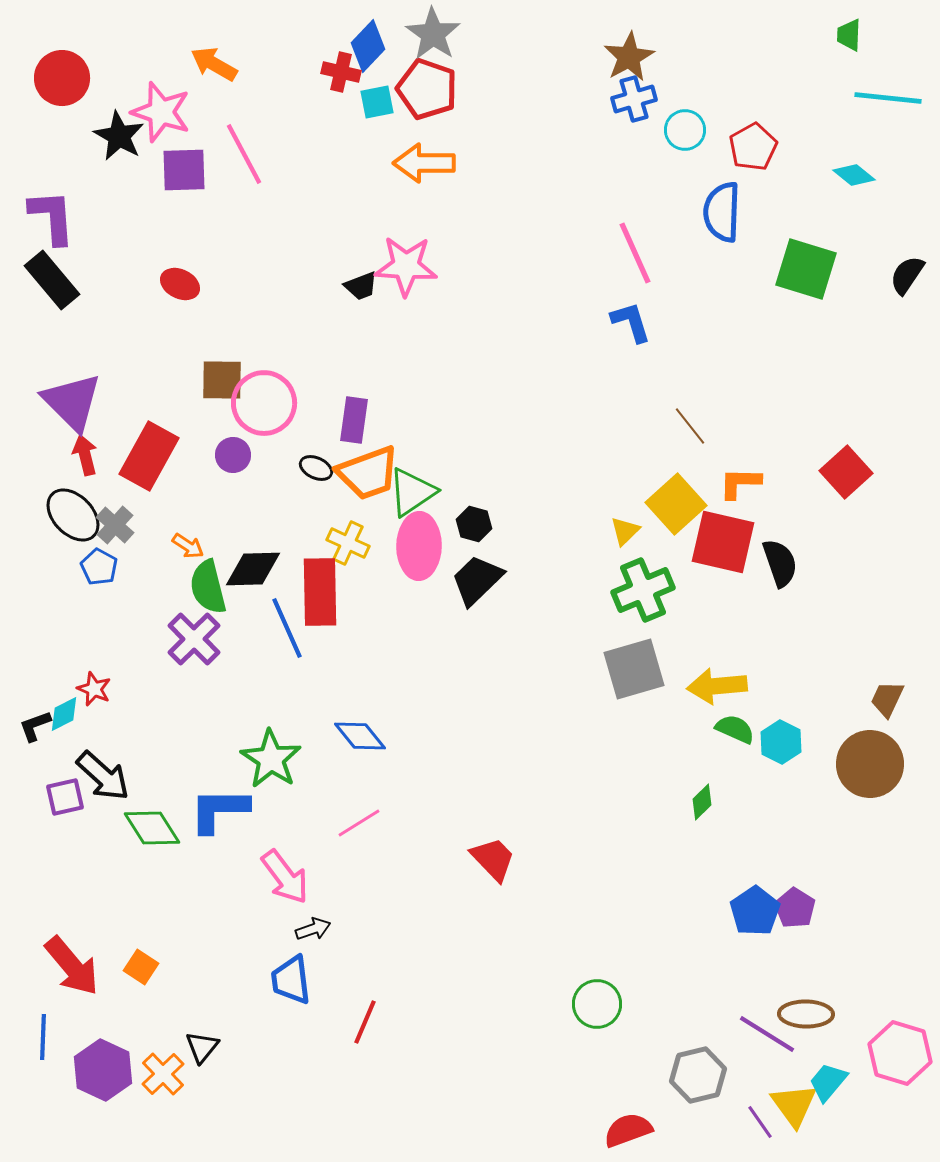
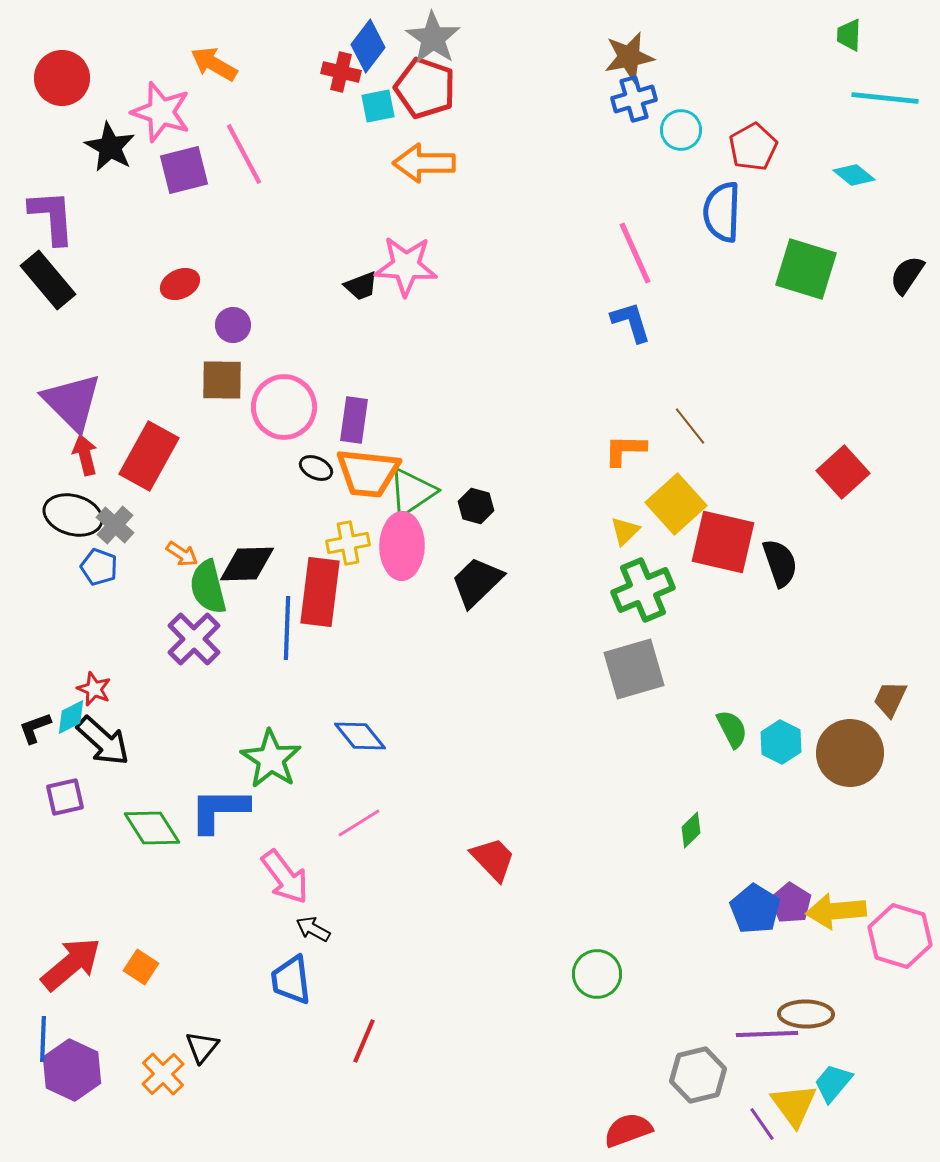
gray star at (433, 34): moved 4 px down
blue diamond at (368, 46): rotated 6 degrees counterclockwise
brown star at (629, 57): rotated 18 degrees clockwise
red pentagon at (427, 89): moved 2 px left, 1 px up
cyan line at (888, 98): moved 3 px left
cyan square at (377, 102): moved 1 px right, 4 px down
cyan circle at (685, 130): moved 4 px left
black star at (119, 136): moved 9 px left, 11 px down
purple square at (184, 170): rotated 12 degrees counterclockwise
black rectangle at (52, 280): moved 4 px left
red ellipse at (180, 284): rotated 51 degrees counterclockwise
pink circle at (264, 403): moved 20 px right, 4 px down
purple circle at (233, 455): moved 130 px up
red square at (846, 472): moved 3 px left
orange trapezoid at (368, 473): rotated 26 degrees clockwise
orange L-shape at (740, 483): moved 115 px left, 33 px up
black ellipse at (73, 515): rotated 30 degrees counterclockwise
black hexagon at (474, 524): moved 2 px right, 18 px up
yellow cross at (348, 543): rotated 36 degrees counterclockwise
orange arrow at (188, 546): moved 6 px left, 8 px down
pink ellipse at (419, 546): moved 17 px left
blue pentagon at (99, 567): rotated 9 degrees counterclockwise
black diamond at (253, 569): moved 6 px left, 5 px up
black trapezoid at (477, 580): moved 2 px down
red rectangle at (320, 592): rotated 8 degrees clockwise
blue line at (287, 628): rotated 26 degrees clockwise
yellow arrow at (717, 686): moved 119 px right, 225 px down
brown trapezoid at (887, 699): moved 3 px right
cyan diamond at (64, 714): moved 7 px right, 3 px down
black L-shape at (35, 726): moved 2 px down
green semicircle at (735, 729): moved 3 px left; rotated 39 degrees clockwise
brown circle at (870, 764): moved 20 px left, 11 px up
black arrow at (103, 776): moved 35 px up
green diamond at (702, 802): moved 11 px left, 28 px down
purple pentagon at (795, 908): moved 4 px left, 5 px up
blue pentagon at (755, 911): moved 2 px up; rotated 6 degrees counterclockwise
black arrow at (313, 929): rotated 132 degrees counterclockwise
red arrow at (72, 966): moved 1 px left, 2 px up; rotated 90 degrees counterclockwise
green circle at (597, 1004): moved 30 px up
red line at (365, 1022): moved 1 px left, 19 px down
purple line at (767, 1034): rotated 34 degrees counterclockwise
blue line at (43, 1037): moved 2 px down
pink hexagon at (900, 1053): moved 117 px up
purple hexagon at (103, 1070): moved 31 px left
cyan trapezoid at (828, 1082): moved 5 px right, 1 px down
purple line at (760, 1122): moved 2 px right, 2 px down
